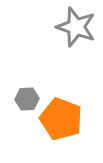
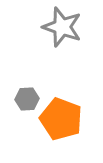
gray star: moved 14 px left
